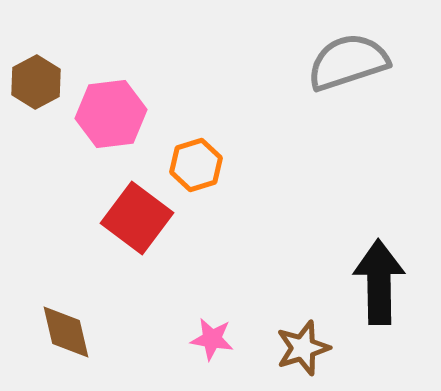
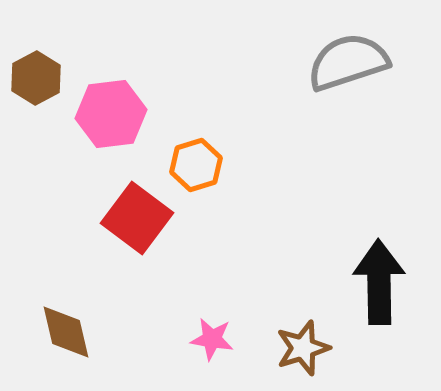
brown hexagon: moved 4 px up
